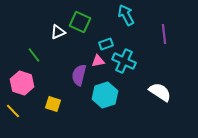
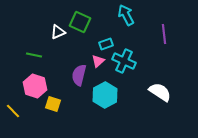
green line: rotated 42 degrees counterclockwise
pink triangle: rotated 32 degrees counterclockwise
pink hexagon: moved 13 px right, 3 px down
cyan hexagon: rotated 10 degrees counterclockwise
